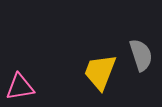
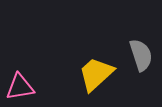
yellow trapezoid: moved 4 px left, 2 px down; rotated 27 degrees clockwise
